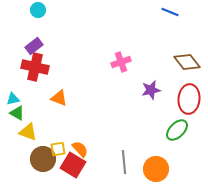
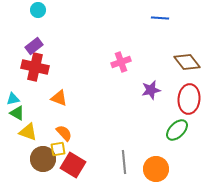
blue line: moved 10 px left, 6 px down; rotated 18 degrees counterclockwise
orange semicircle: moved 16 px left, 16 px up
